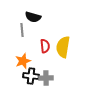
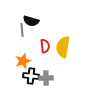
black semicircle: moved 2 px left, 4 px down
